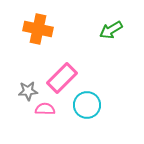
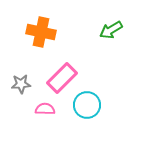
orange cross: moved 3 px right, 3 px down
gray star: moved 7 px left, 7 px up
